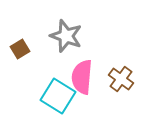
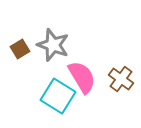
gray star: moved 13 px left, 9 px down
pink semicircle: rotated 144 degrees clockwise
